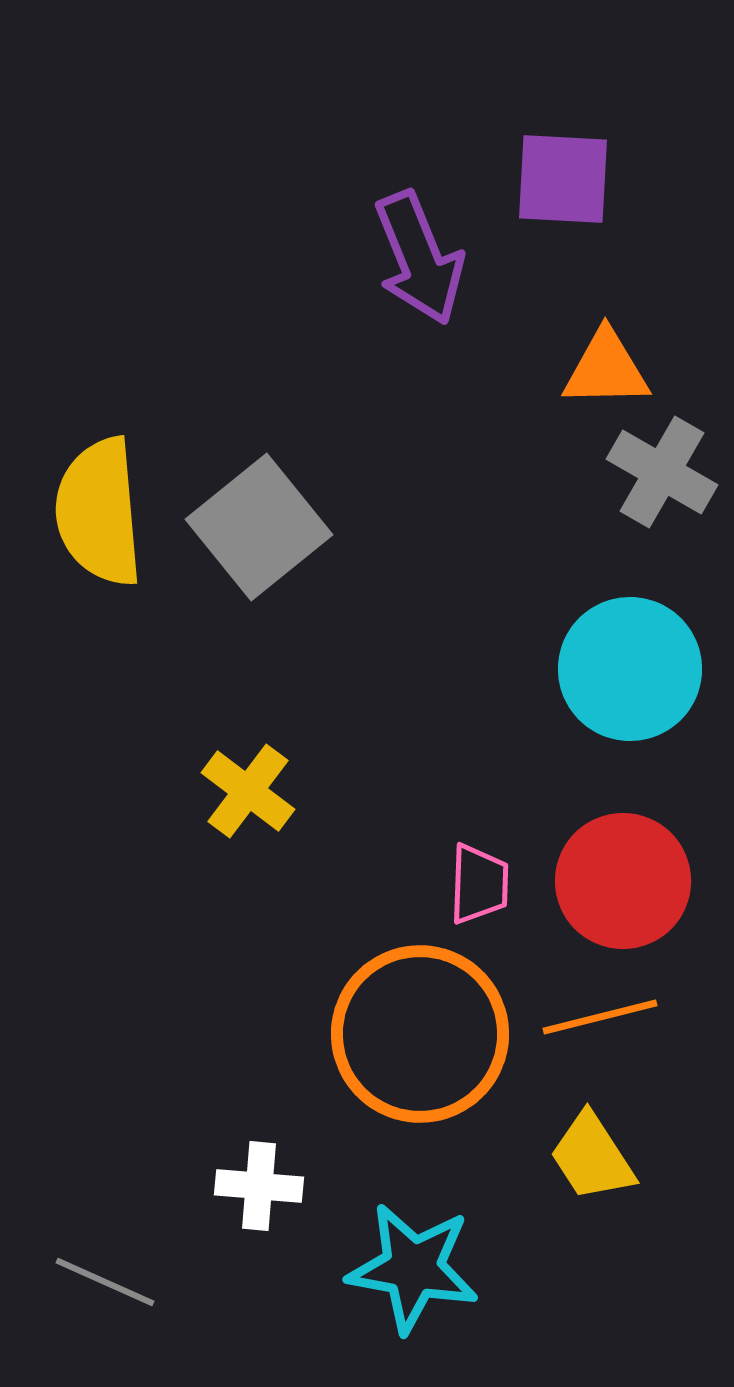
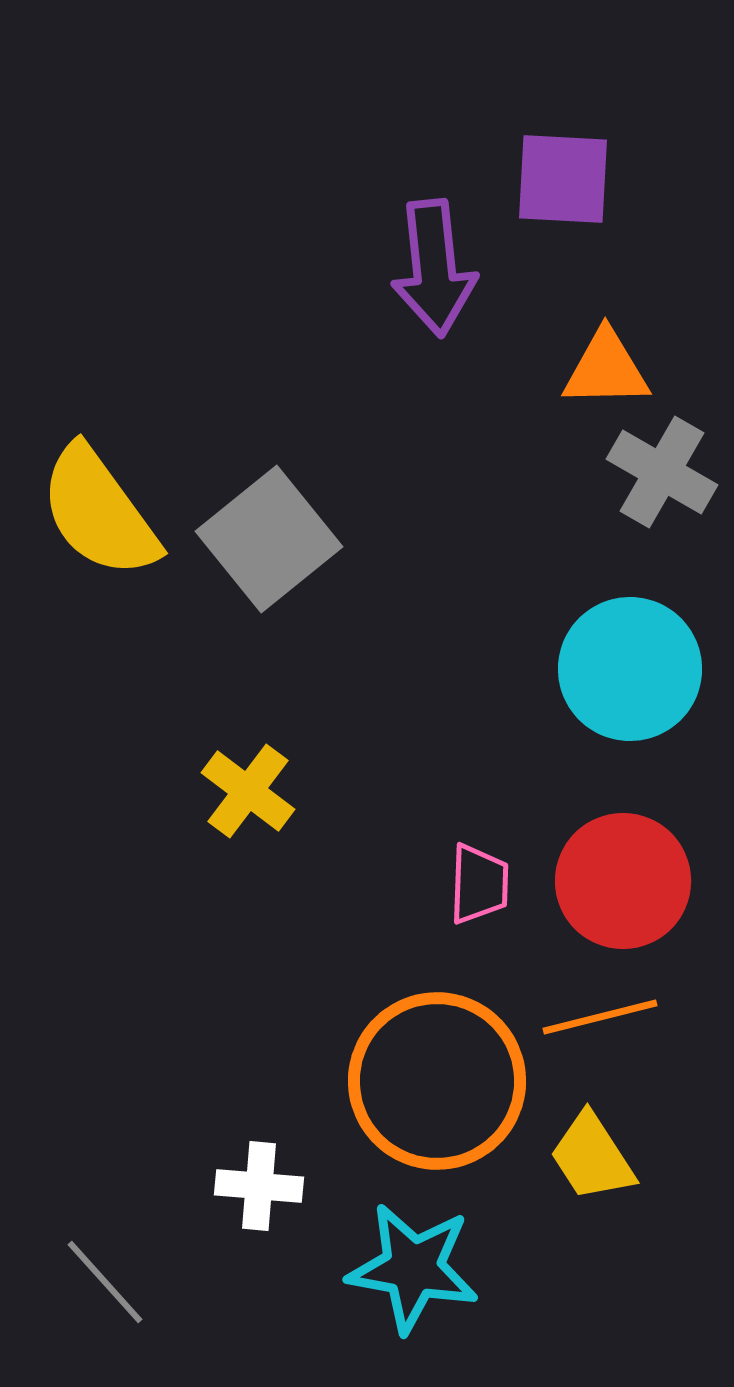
purple arrow: moved 15 px right, 10 px down; rotated 16 degrees clockwise
yellow semicircle: rotated 31 degrees counterclockwise
gray square: moved 10 px right, 12 px down
orange circle: moved 17 px right, 47 px down
gray line: rotated 24 degrees clockwise
